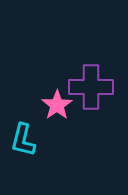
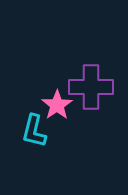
cyan L-shape: moved 11 px right, 9 px up
